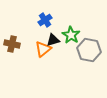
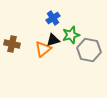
blue cross: moved 8 px right, 2 px up
green star: rotated 24 degrees clockwise
